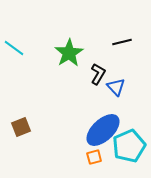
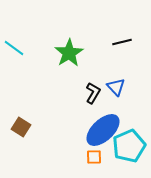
black L-shape: moved 5 px left, 19 px down
brown square: rotated 36 degrees counterclockwise
orange square: rotated 14 degrees clockwise
